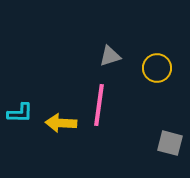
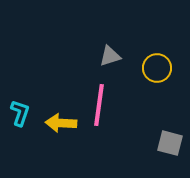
cyan L-shape: rotated 72 degrees counterclockwise
